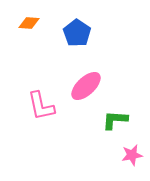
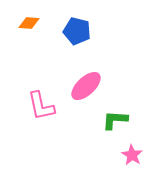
blue pentagon: moved 2 px up; rotated 20 degrees counterclockwise
pink star: rotated 30 degrees counterclockwise
